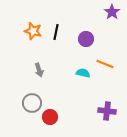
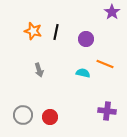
gray circle: moved 9 px left, 12 px down
